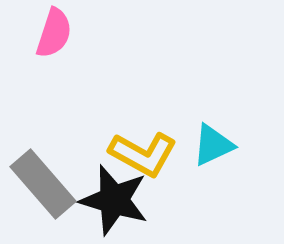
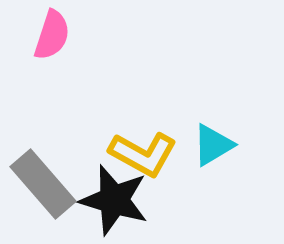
pink semicircle: moved 2 px left, 2 px down
cyan triangle: rotated 6 degrees counterclockwise
